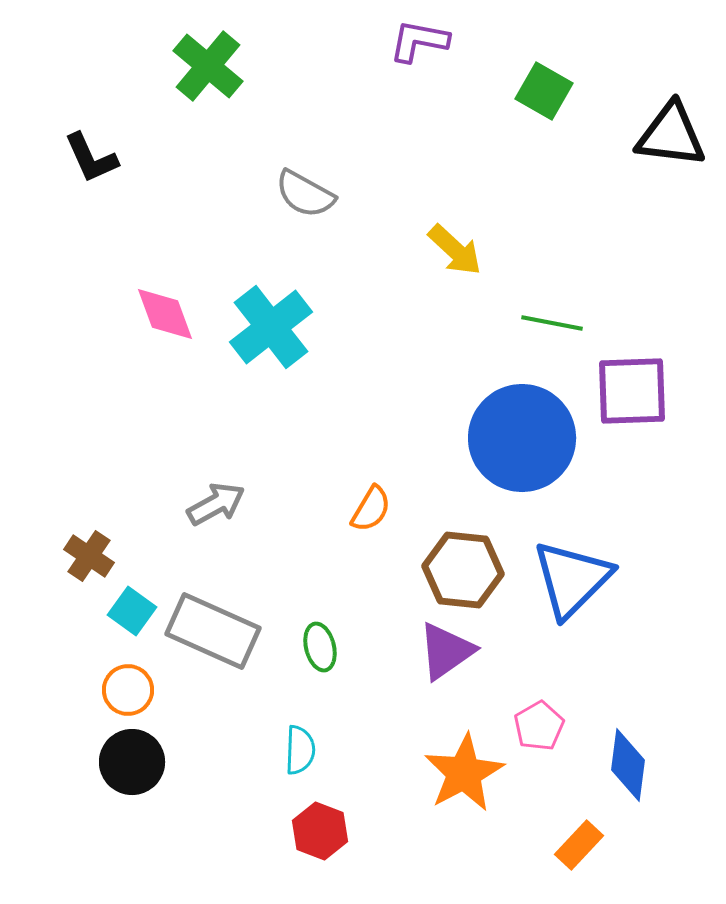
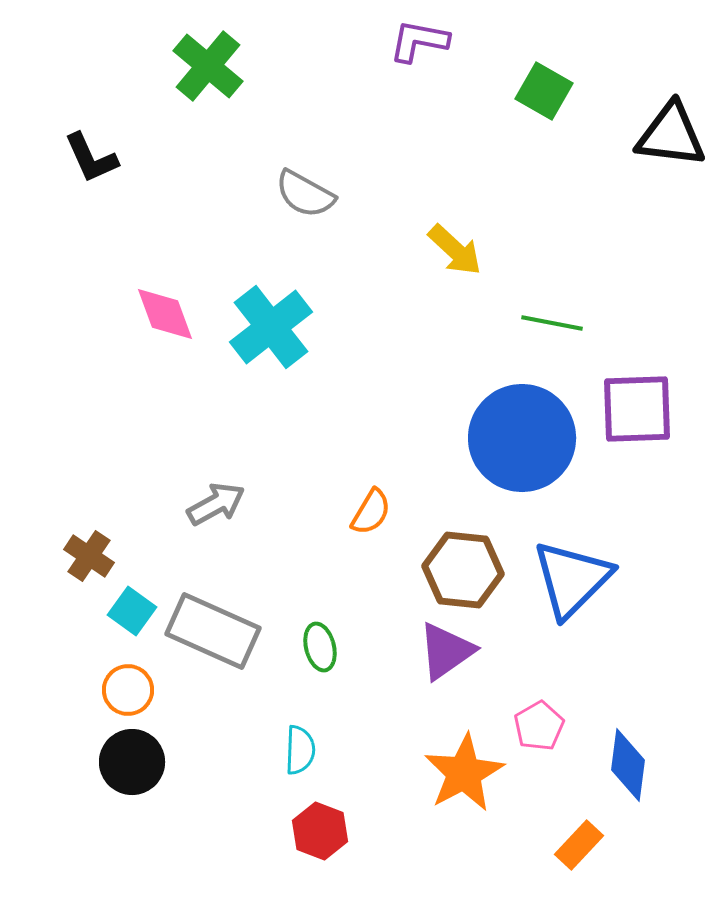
purple square: moved 5 px right, 18 px down
orange semicircle: moved 3 px down
